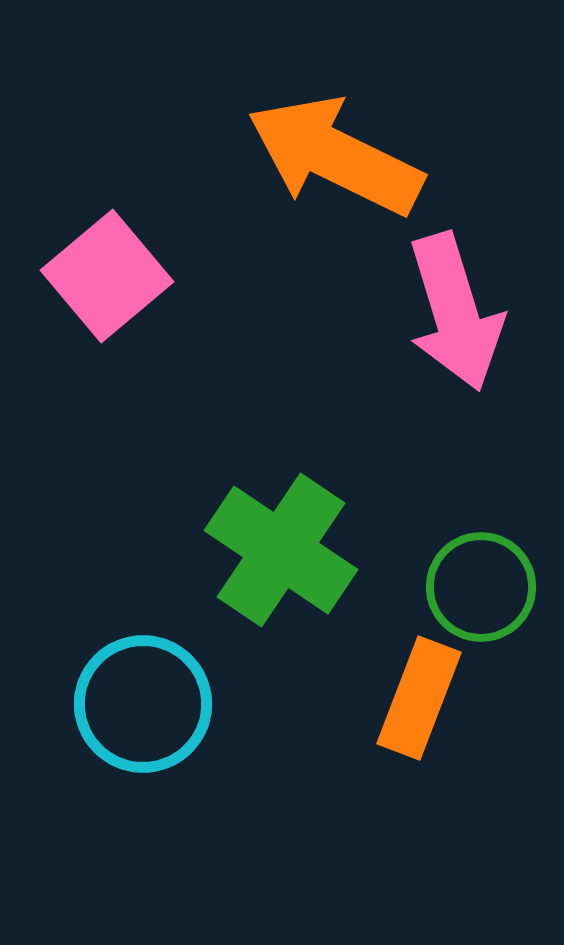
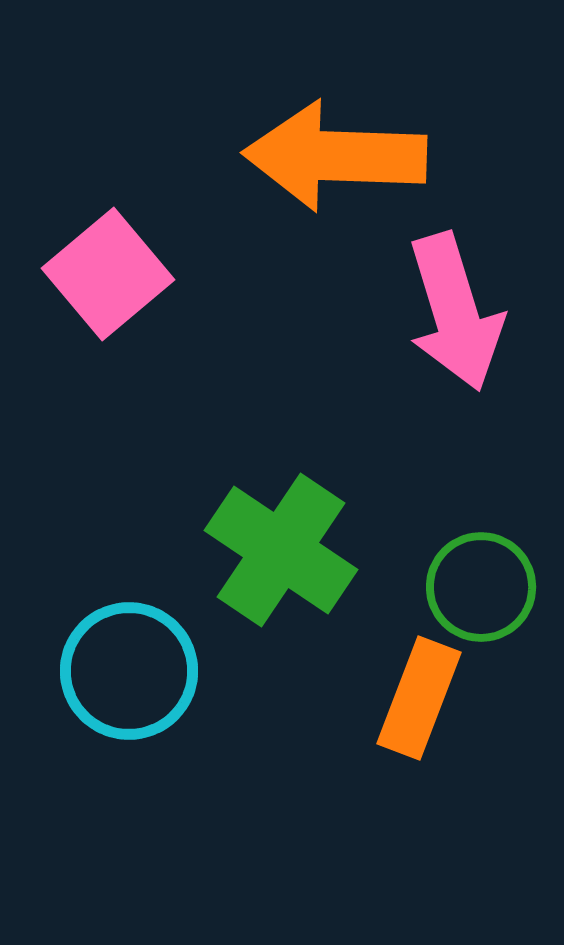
orange arrow: rotated 24 degrees counterclockwise
pink square: moved 1 px right, 2 px up
cyan circle: moved 14 px left, 33 px up
